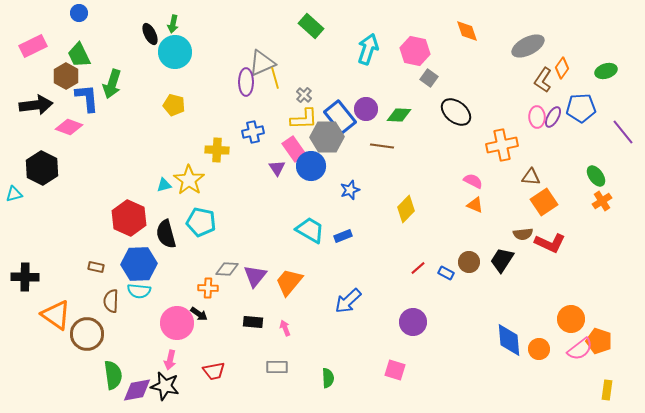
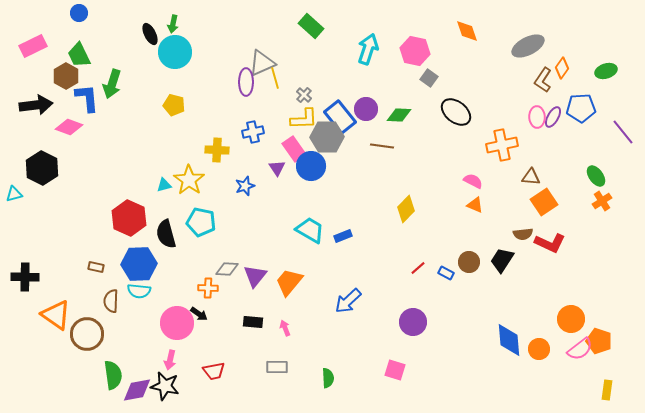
blue star at (350, 190): moved 105 px left, 4 px up
